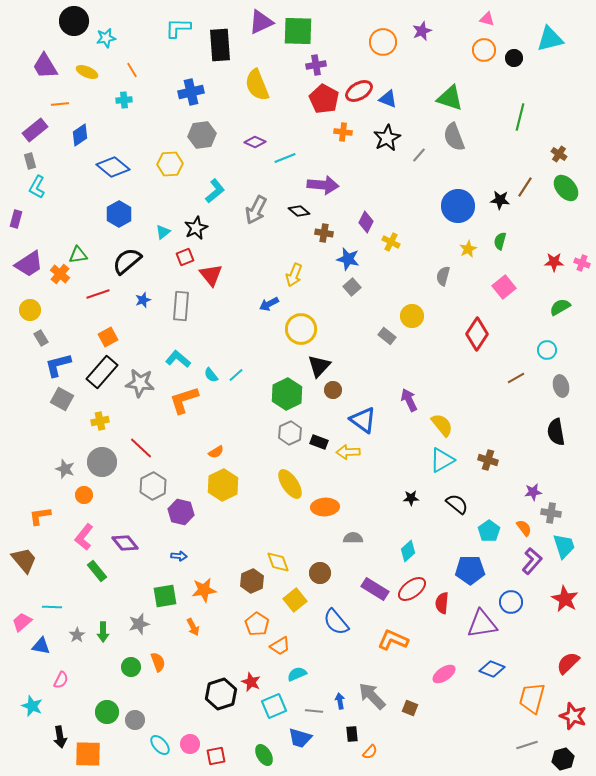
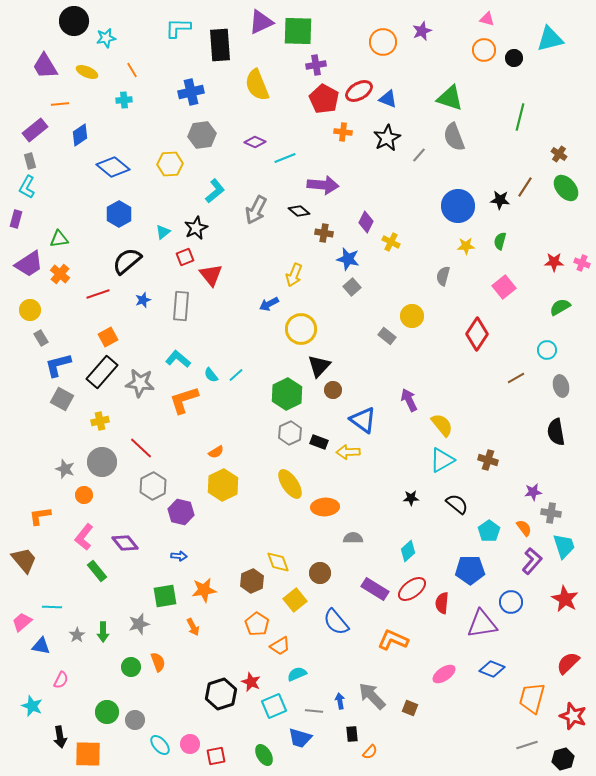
cyan L-shape at (37, 187): moved 10 px left
yellow star at (468, 249): moved 2 px left, 3 px up; rotated 24 degrees clockwise
green triangle at (78, 255): moved 19 px left, 16 px up
